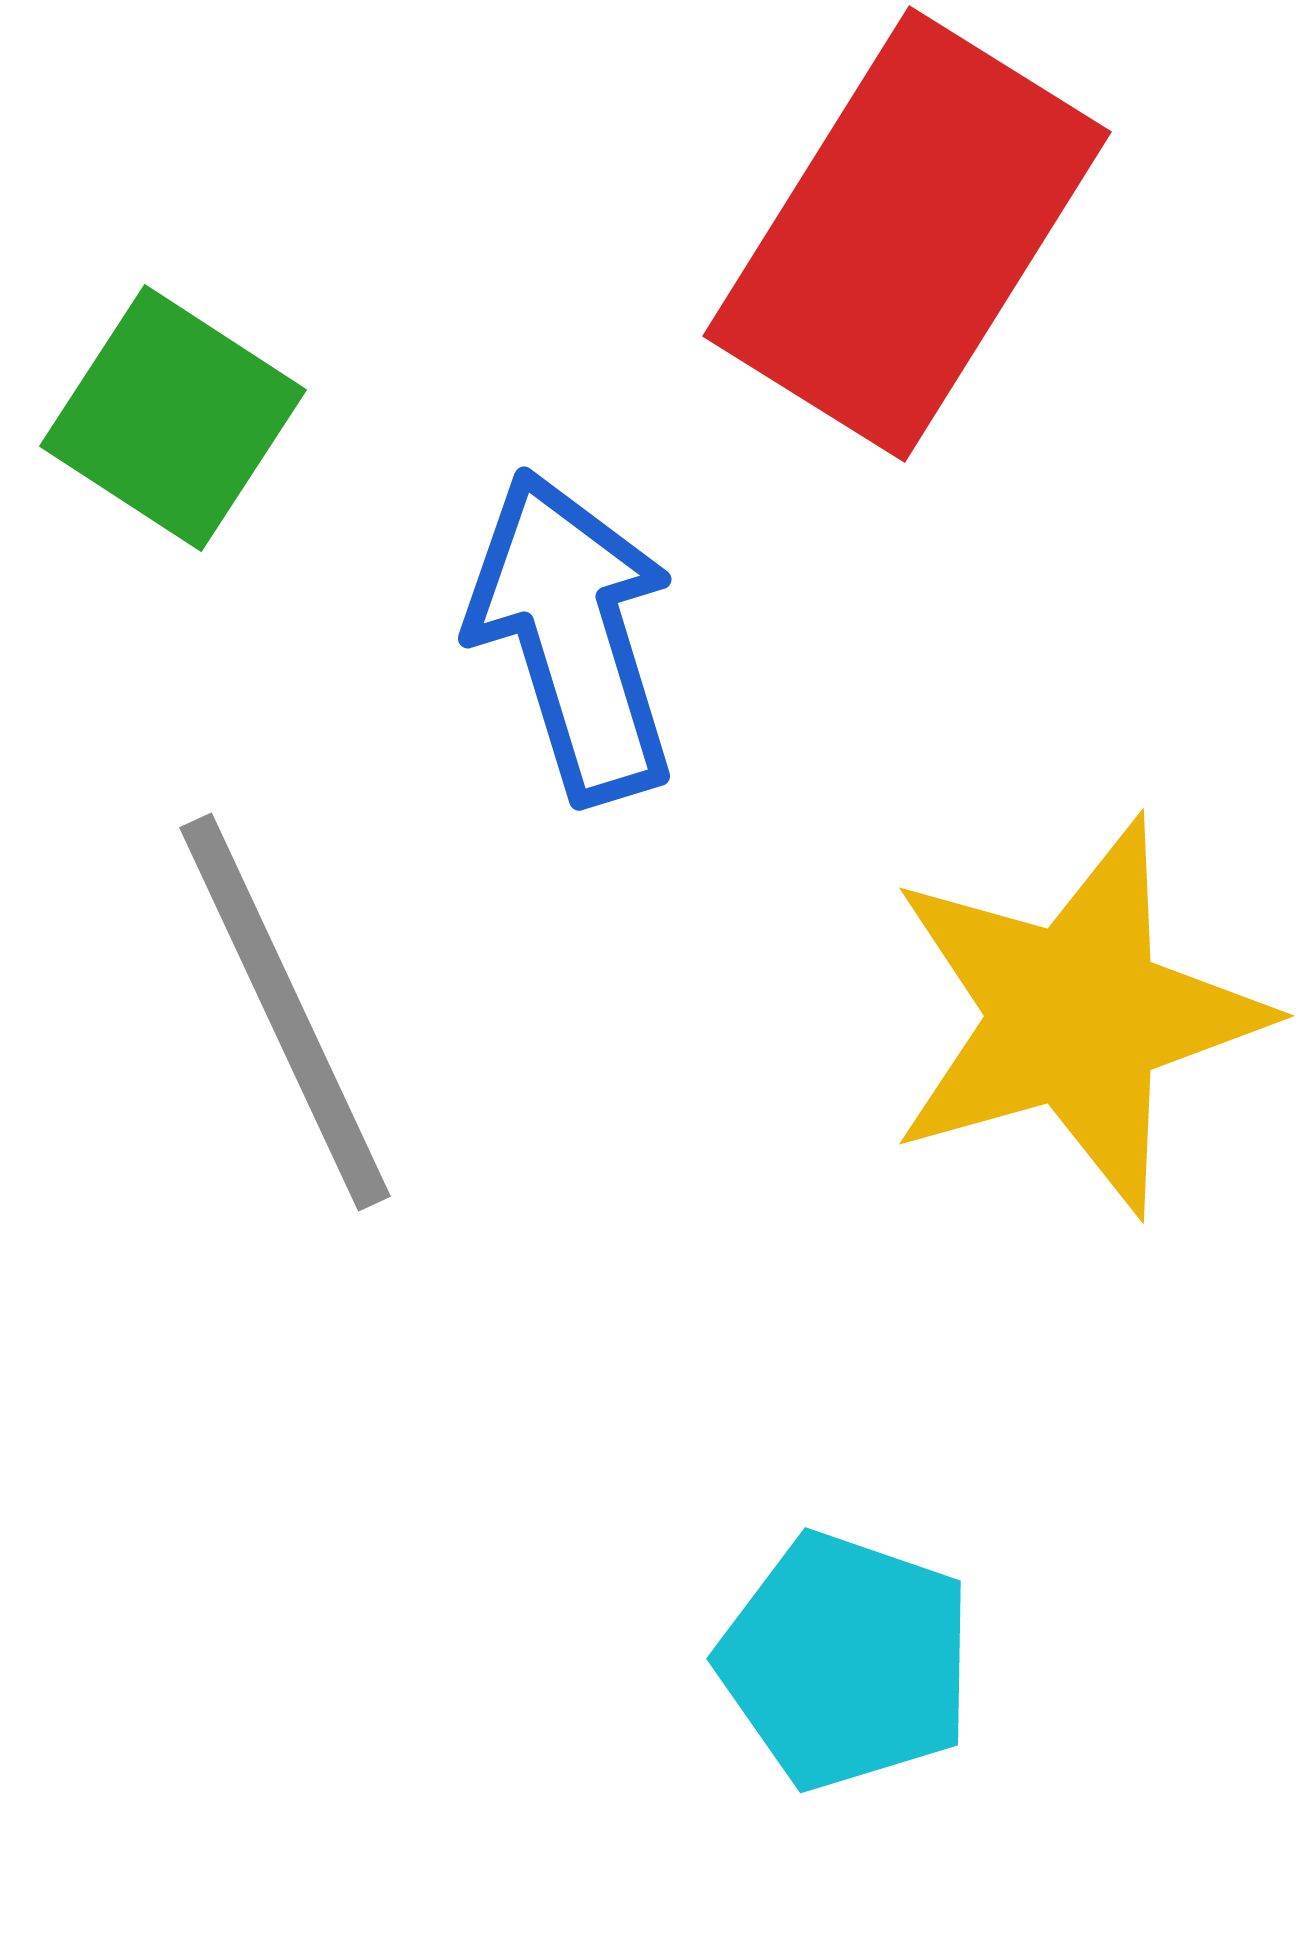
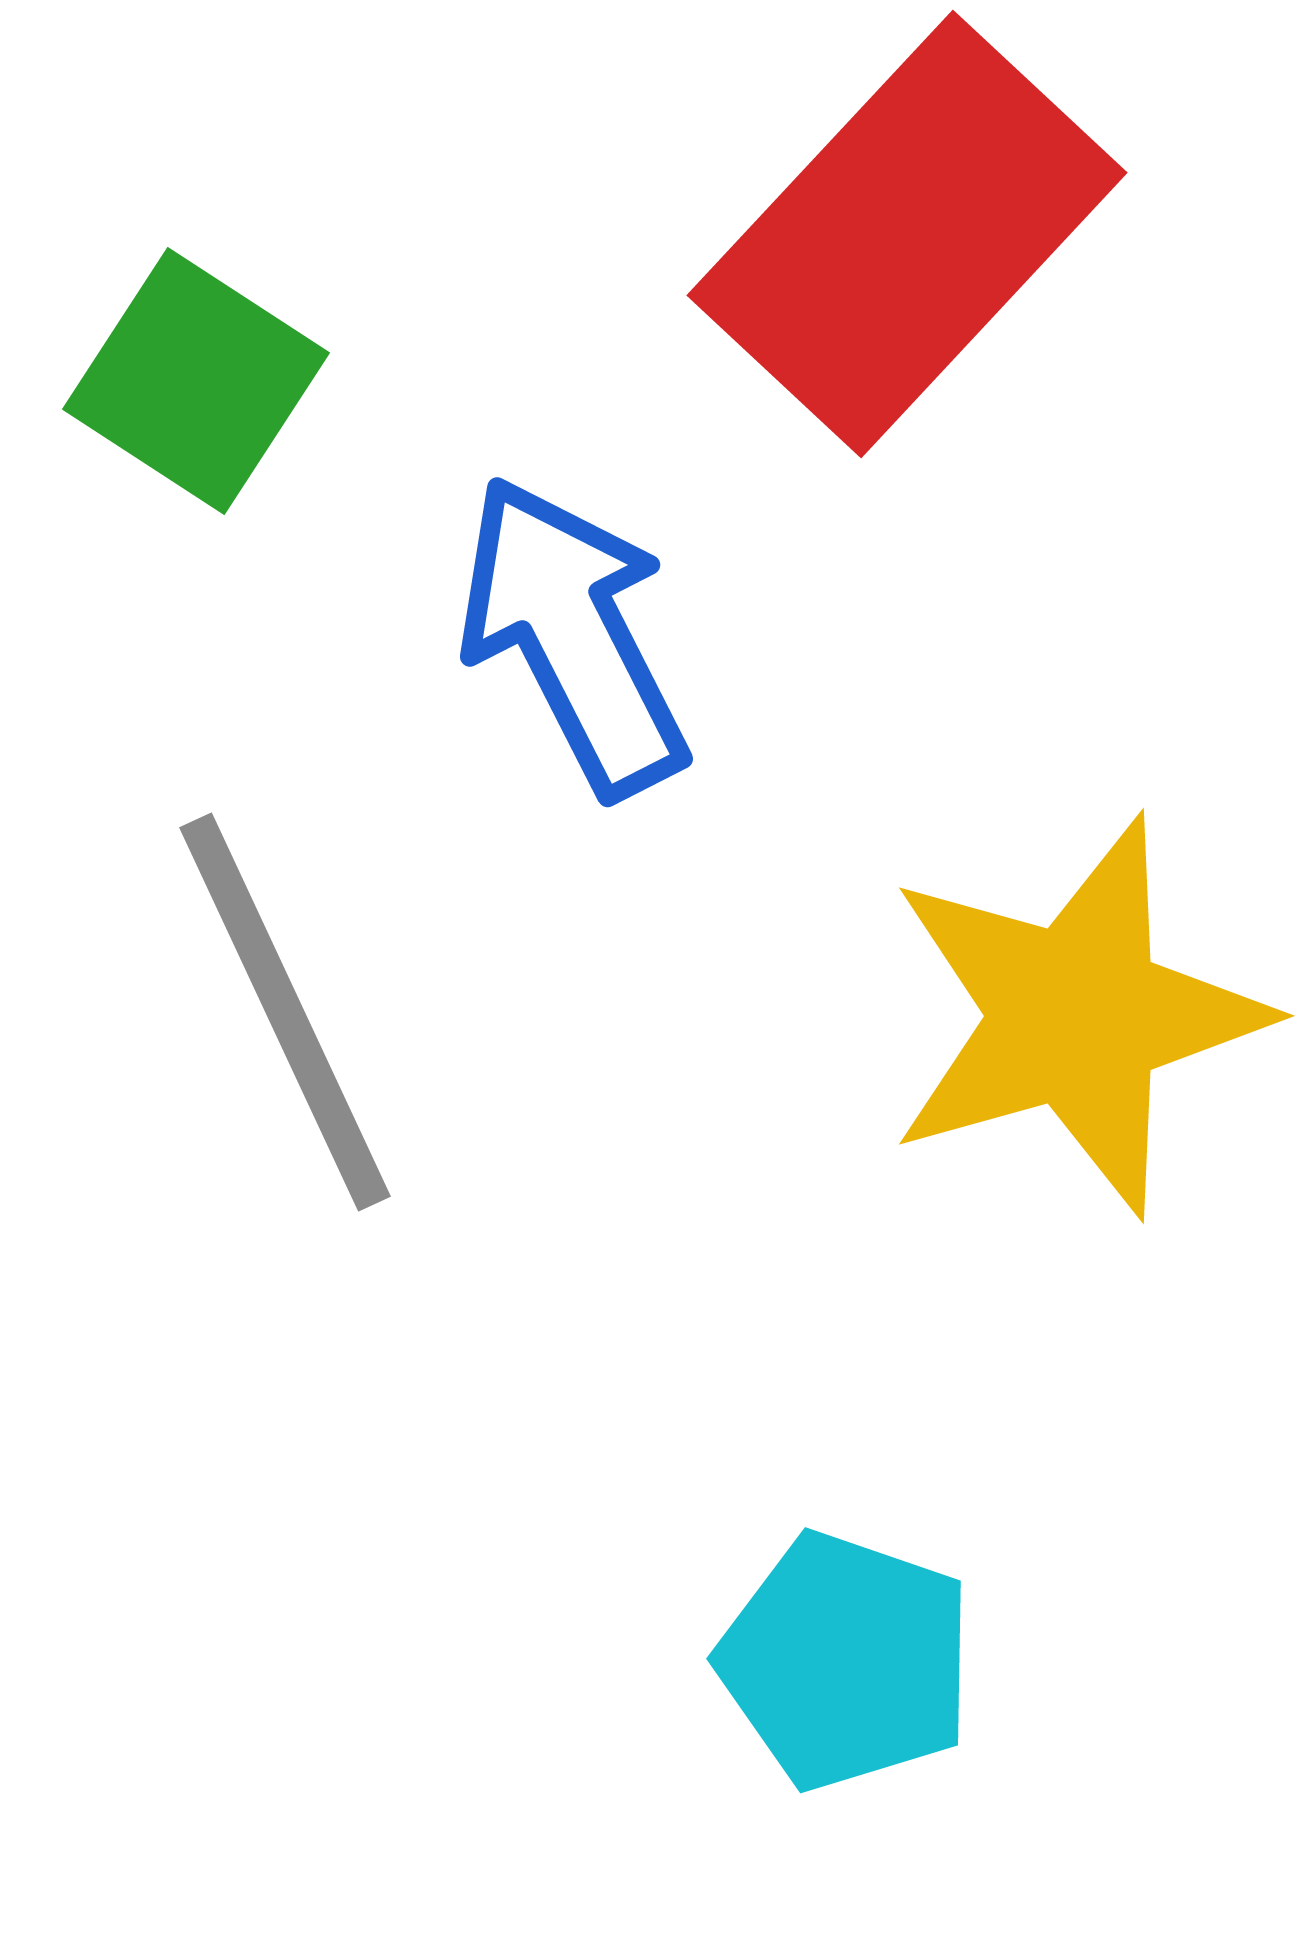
red rectangle: rotated 11 degrees clockwise
green square: moved 23 px right, 37 px up
blue arrow: rotated 10 degrees counterclockwise
